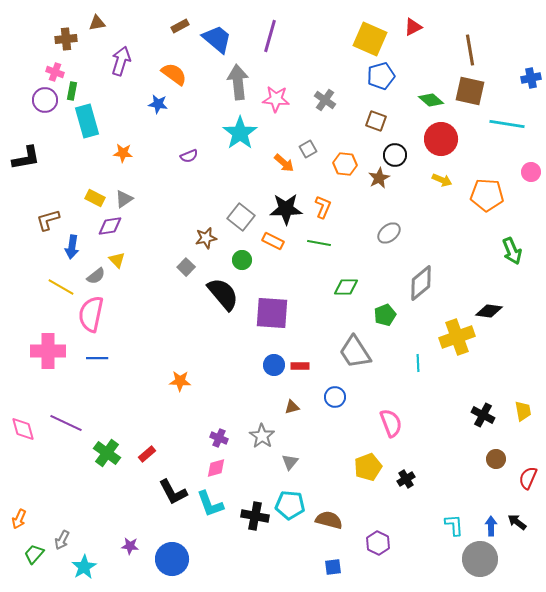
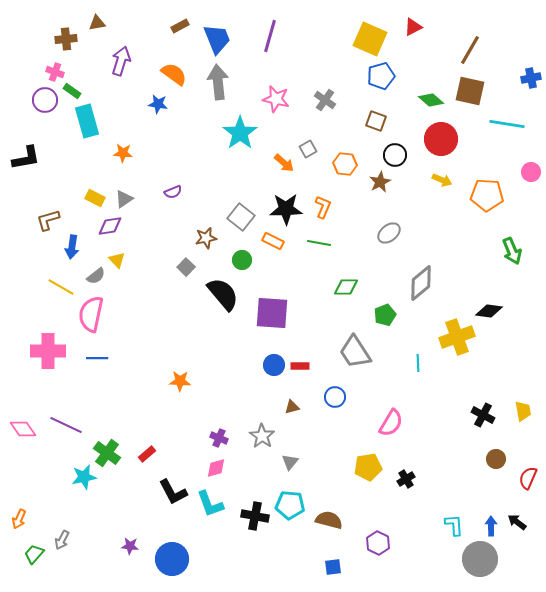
blue trapezoid at (217, 39): rotated 28 degrees clockwise
brown line at (470, 50): rotated 40 degrees clockwise
gray arrow at (238, 82): moved 20 px left
green rectangle at (72, 91): rotated 66 degrees counterclockwise
pink star at (276, 99): rotated 8 degrees clockwise
purple semicircle at (189, 156): moved 16 px left, 36 px down
brown star at (379, 178): moved 1 px right, 4 px down
purple line at (66, 423): moved 2 px down
pink semicircle at (391, 423): rotated 52 degrees clockwise
pink diamond at (23, 429): rotated 20 degrees counterclockwise
yellow pentagon at (368, 467): rotated 12 degrees clockwise
cyan star at (84, 567): moved 90 px up; rotated 20 degrees clockwise
